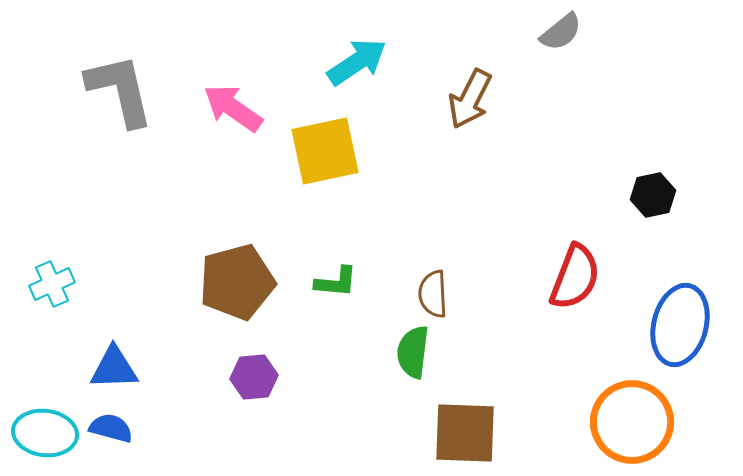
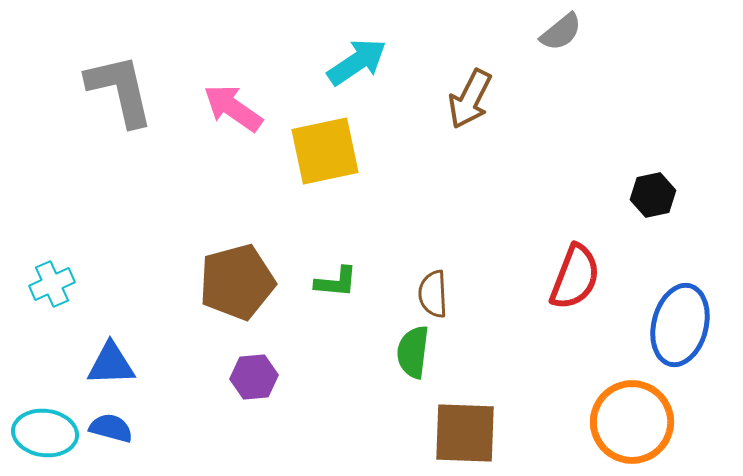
blue triangle: moved 3 px left, 4 px up
